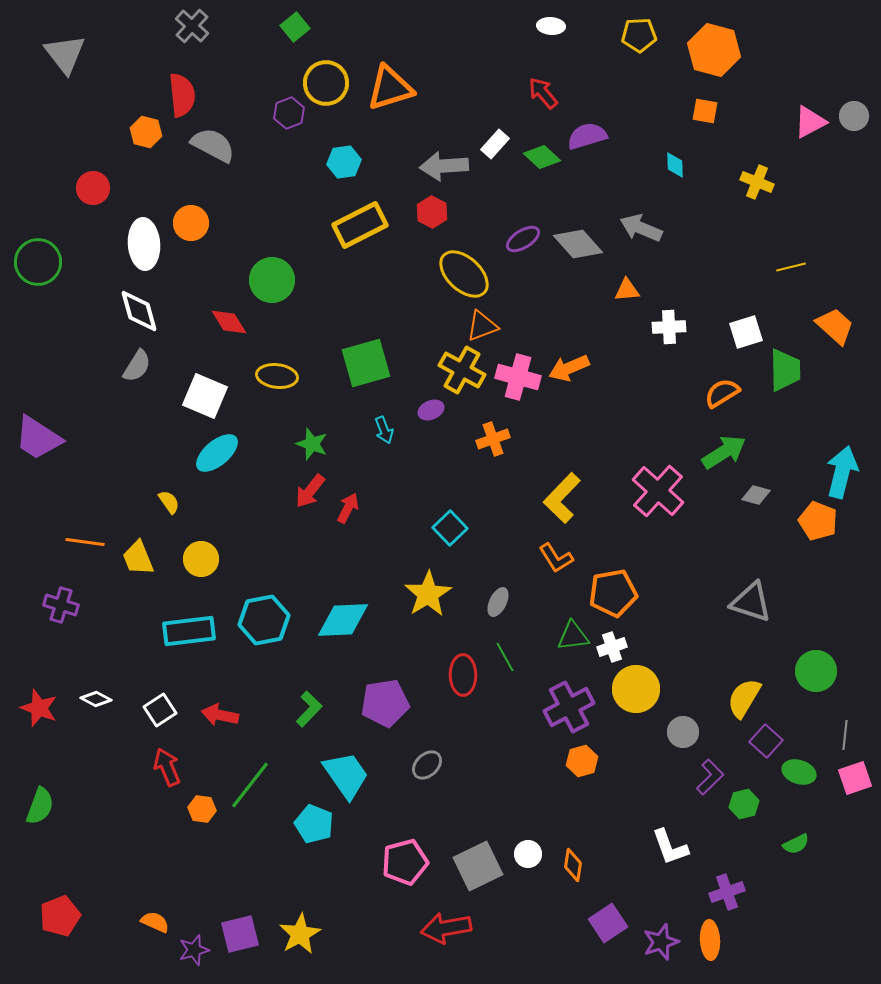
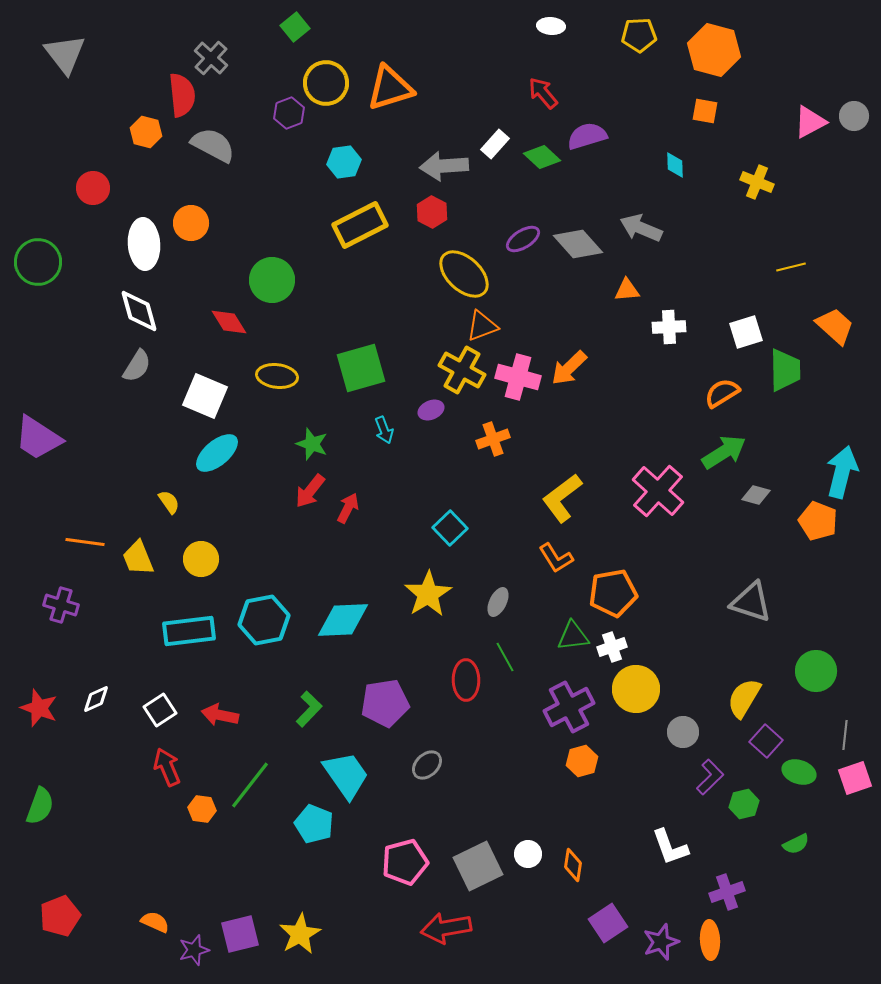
gray cross at (192, 26): moved 19 px right, 32 px down
green square at (366, 363): moved 5 px left, 5 px down
orange arrow at (569, 368): rotated 21 degrees counterclockwise
yellow L-shape at (562, 498): rotated 9 degrees clockwise
red ellipse at (463, 675): moved 3 px right, 5 px down
white diamond at (96, 699): rotated 52 degrees counterclockwise
